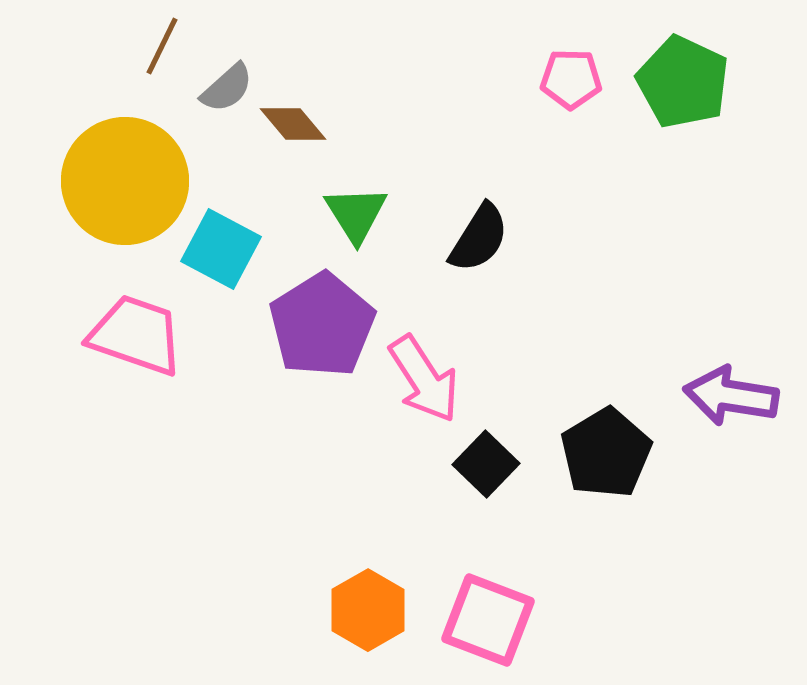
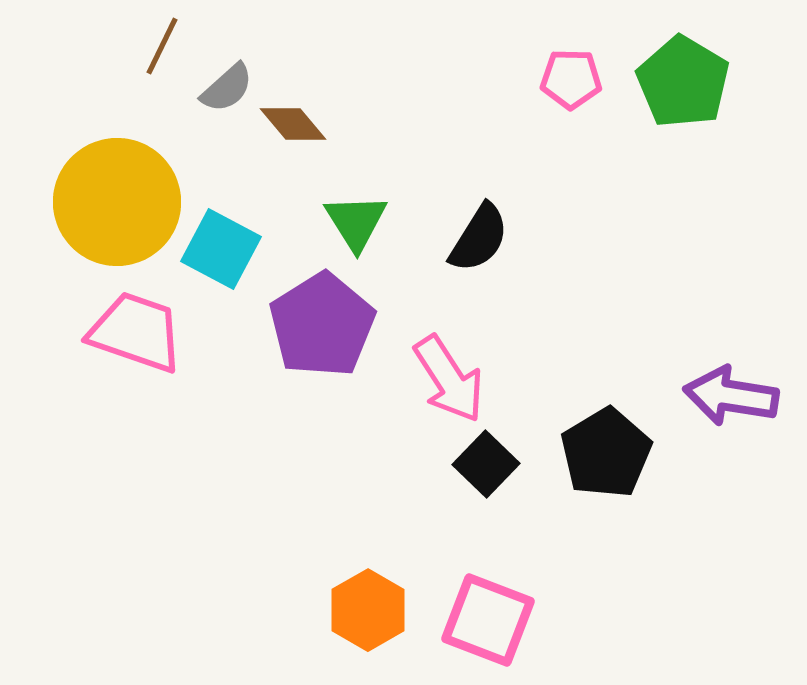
green pentagon: rotated 6 degrees clockwise
yellow circle: moved 8 px left, 21 px down
green triangle: moved 8 px down
pink trapezoid: moved 3 px up
pink arrow: moved 25 px right
